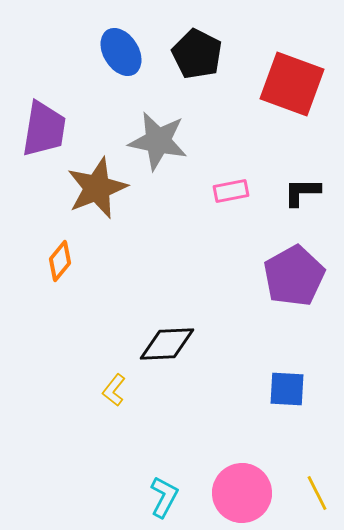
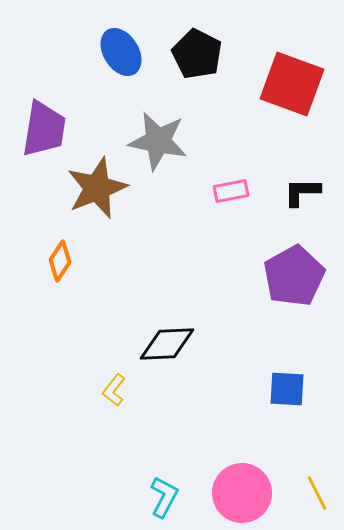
orange diamond: rotated 6 degrees counterclockwise
